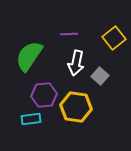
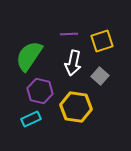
yellow square: moved 12 px left, 3 px down; rotated 20 degrees clockwise
white arrow: moved 3 px left
purple hexagon: moved 4 px left, 4 px up; rotated 20 degrees clockwise
cyan rectangle: rotated 18 degrees counterclockwise
